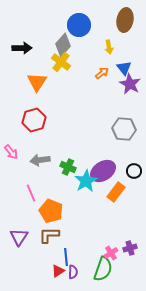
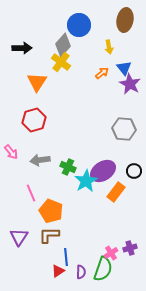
purple semicircle: moved 8 px right
